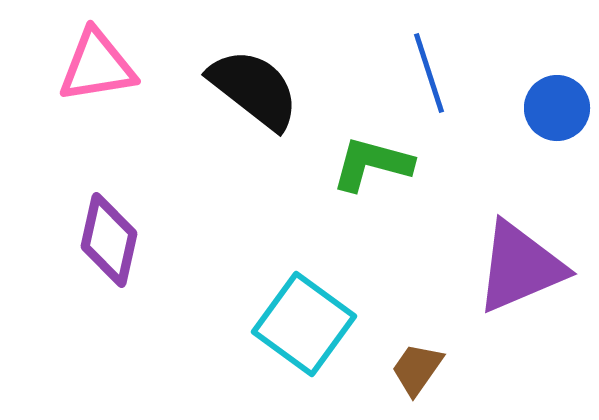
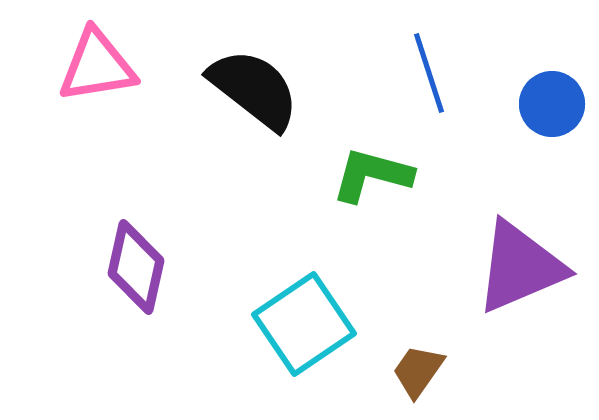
blue circle: moved 5 px left, 4 px up
green L-shape: moved 11 px down
purple diamond: moved 27 px right, 27 px down
cyan square: rotated 20 degrees clockwise
brown trapezoid: moved 1 px right, 2 px down
